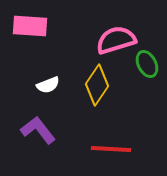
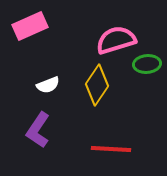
pink rectangle: rotated 28 degrees counterclockwise
green ellipse: rotated 68 degrees counterclockwise
purple L-shape: rotated 108 degrees counterclockwise
